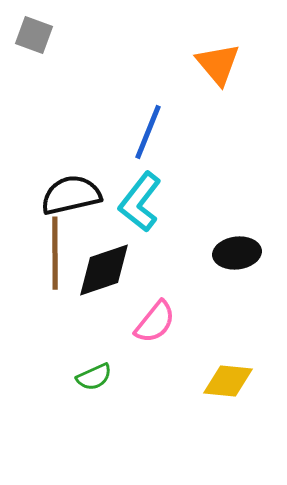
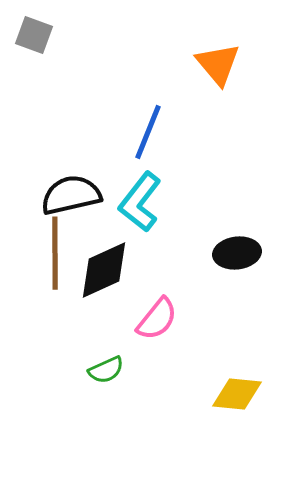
black diamond: rotated 6 degrees counterclockwise
pink semicircle: moved 2 px right, 3 px up
green semicircle: moved 12 px right, 7 px up
yellow diamond: moved 9 px right, 13 px down
